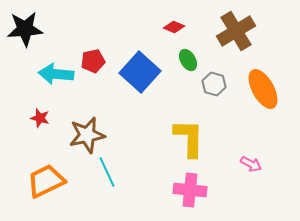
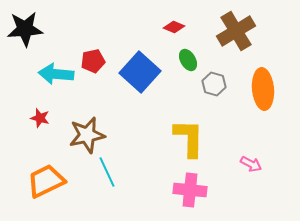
orange ellipse: rotated 24 degrees clockwise
